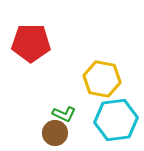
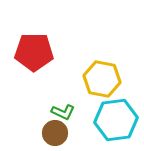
red pentagon: moved 3 px right, 9 px down
green L-shape: moved 1 px left, 2 px up
